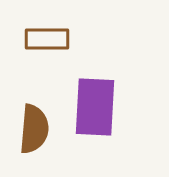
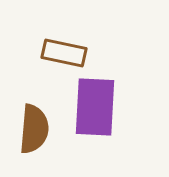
brown rectangle: moved 17 px right, 14 px down; rotated 12 degrees clockwise
